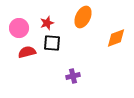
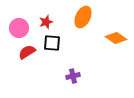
red star: moved 1 px left, 1 px up
orange diamond: rotated 55 degrees clockwise
red semicircle: rotated 18 degrees counterclockwise
